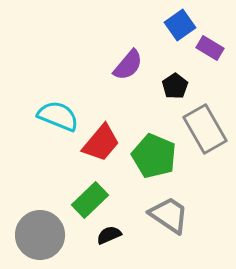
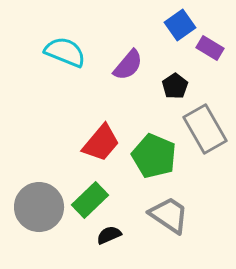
cyan semicircle: moved 7 px right, 64 px up
gray circle: moved 1 px left, 28 px up
